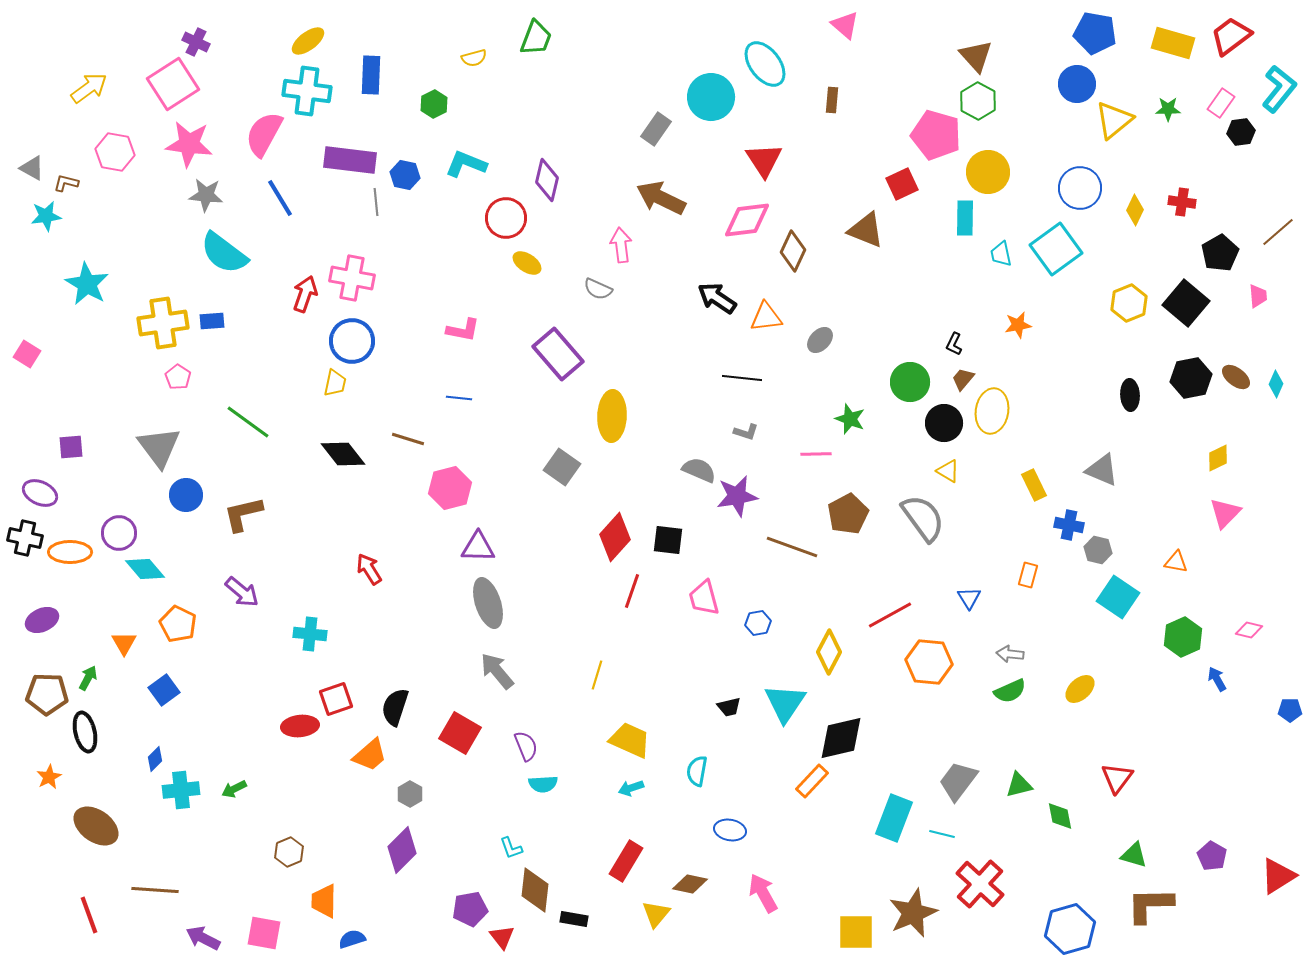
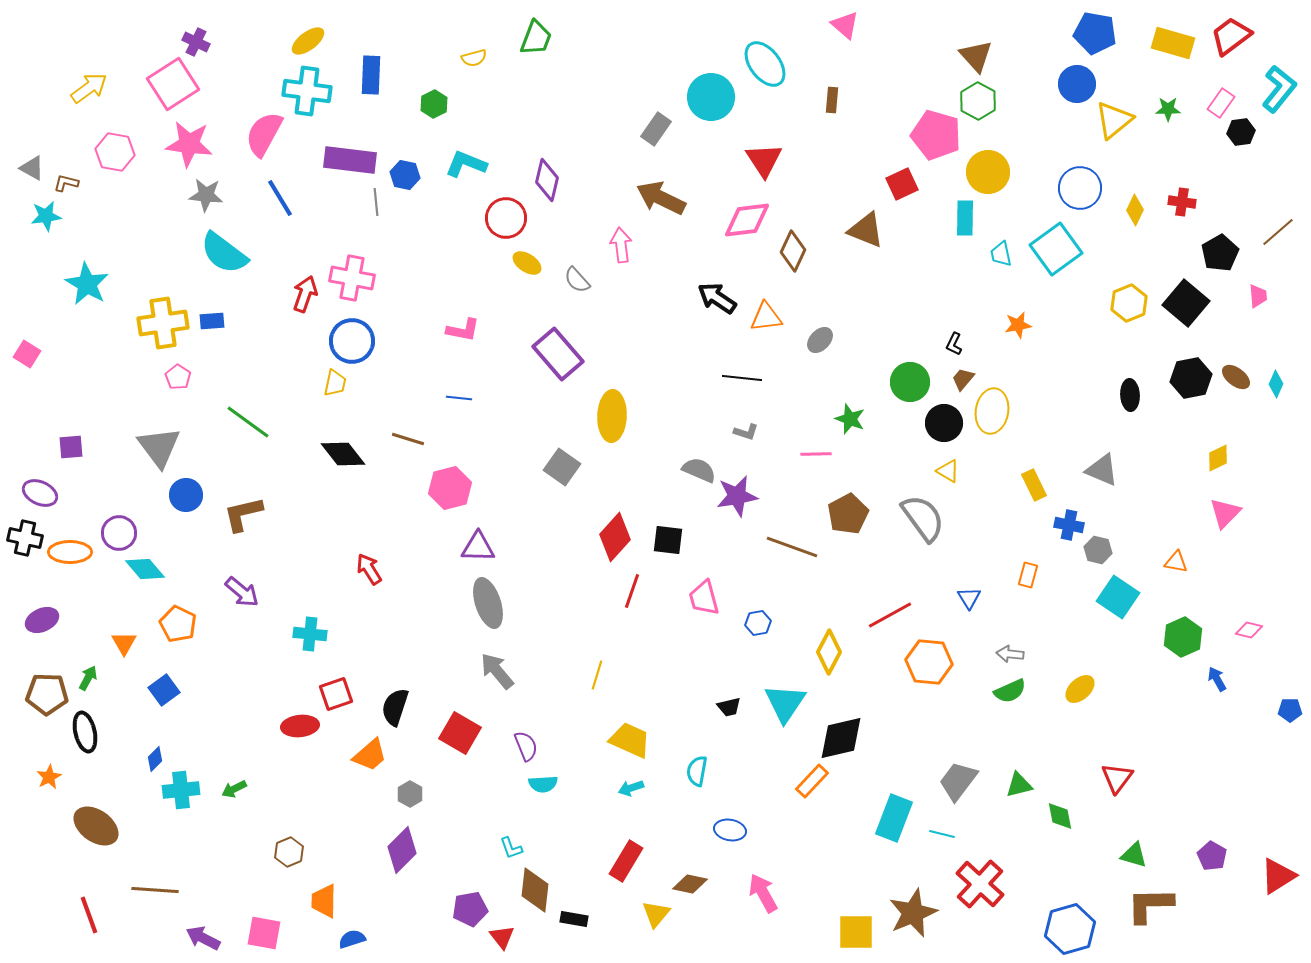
gray semicircle at (598, 289): moved 21 px left, 9 px up; rotated 24 degrees clockwise
red square at (336, 699): moved 5 px up
